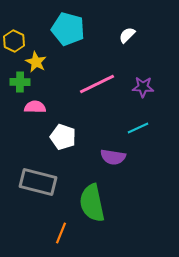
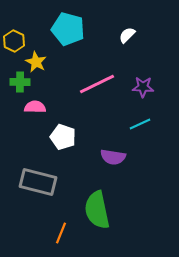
cyan line: moved 2 px right, 4 px up
green semicircle: moved 5 px right, 7 px down
